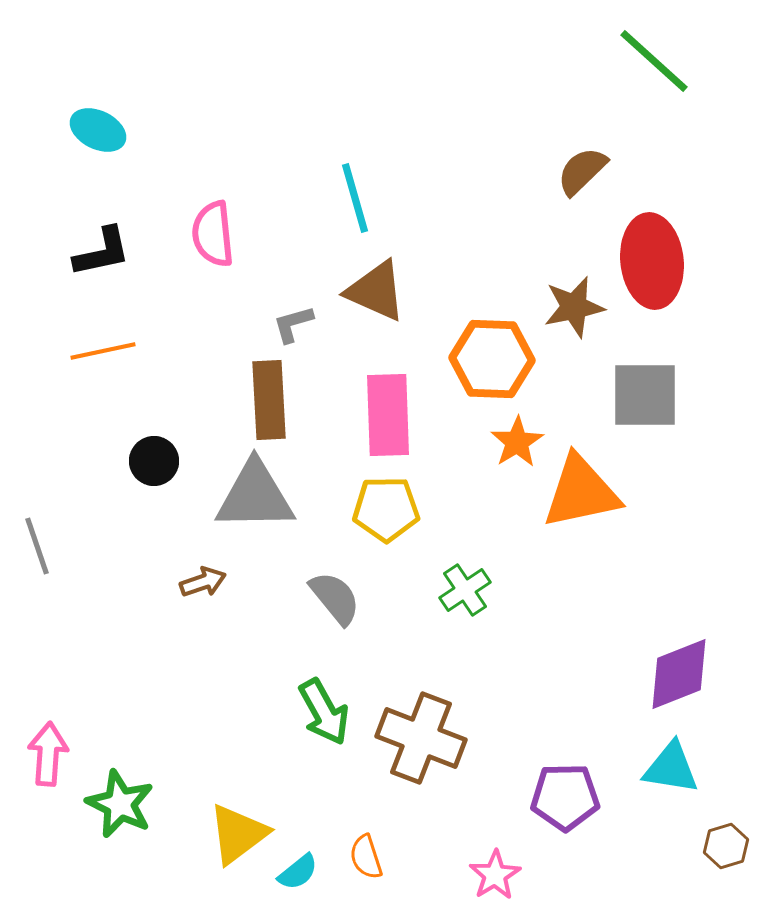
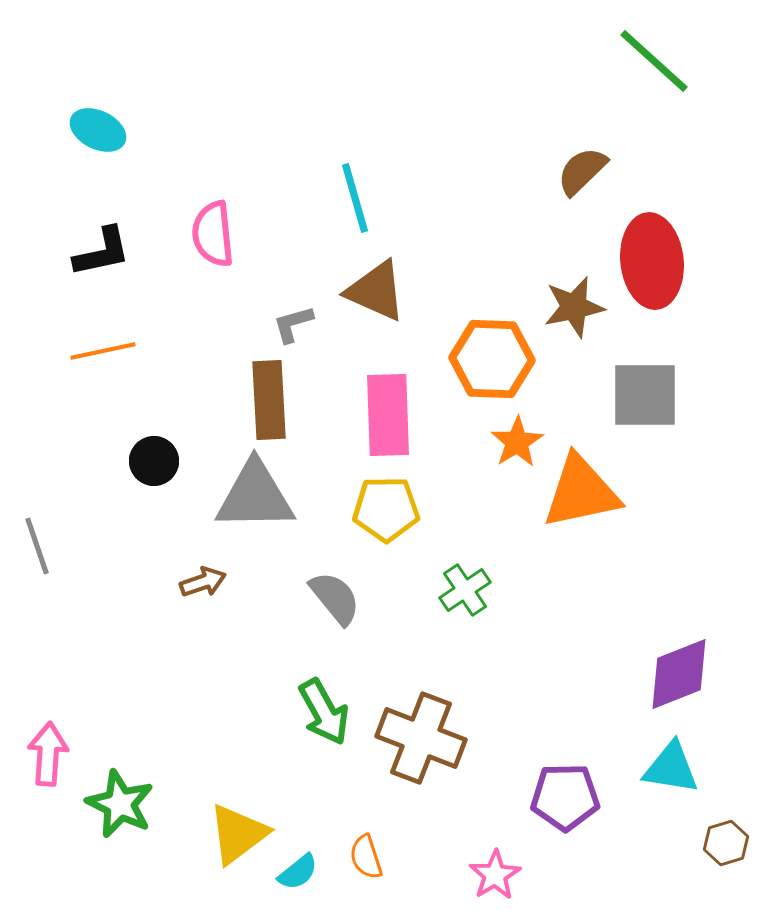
brown hexagon: moved 3 px up
